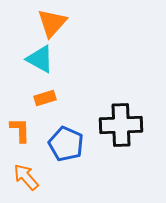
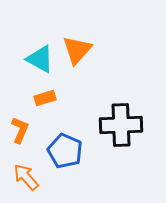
orange triangle: moved 25 px right, 27 px down
orange L-shape: rotated 24 degrees clockwise
blue pentagon: moved 1 px left, 7 px down
